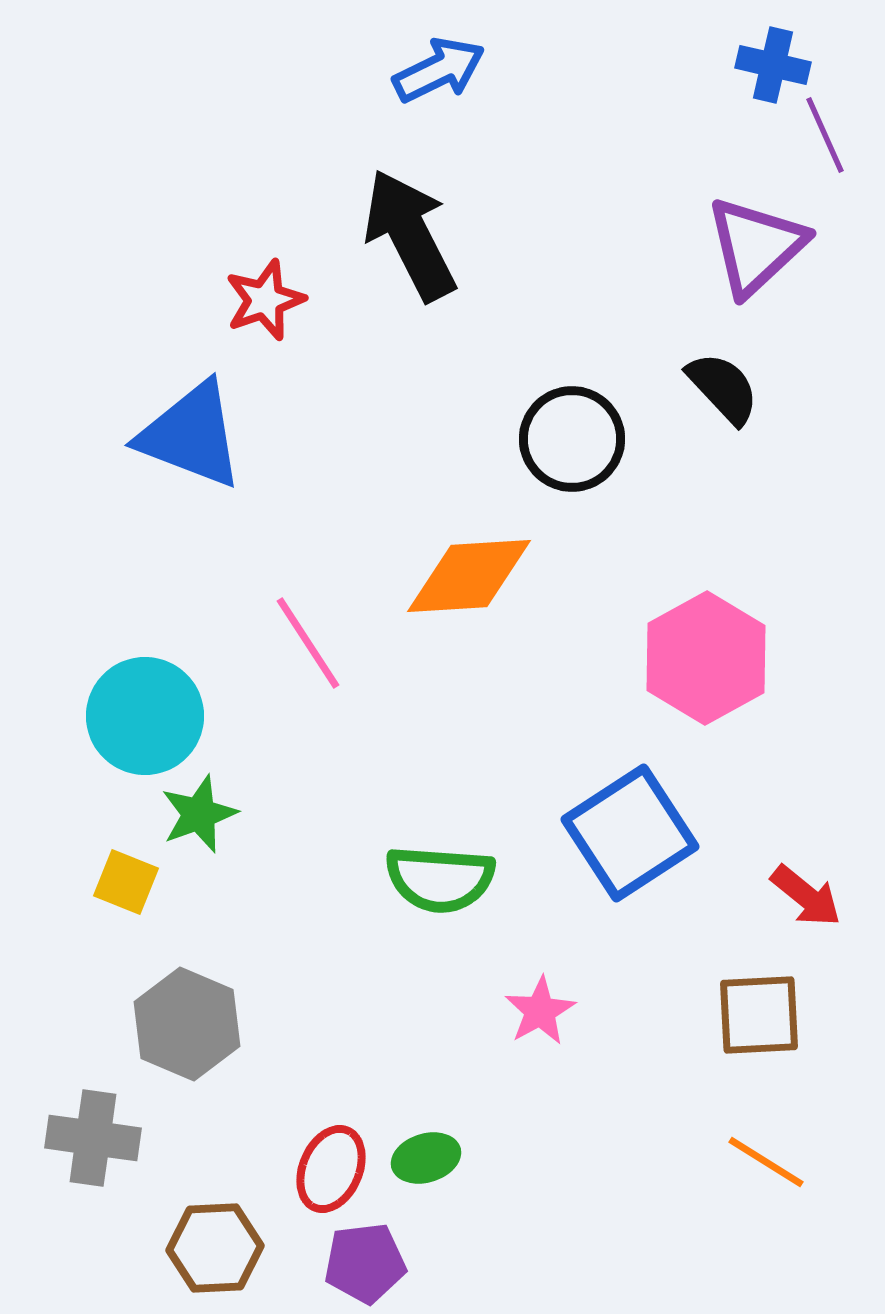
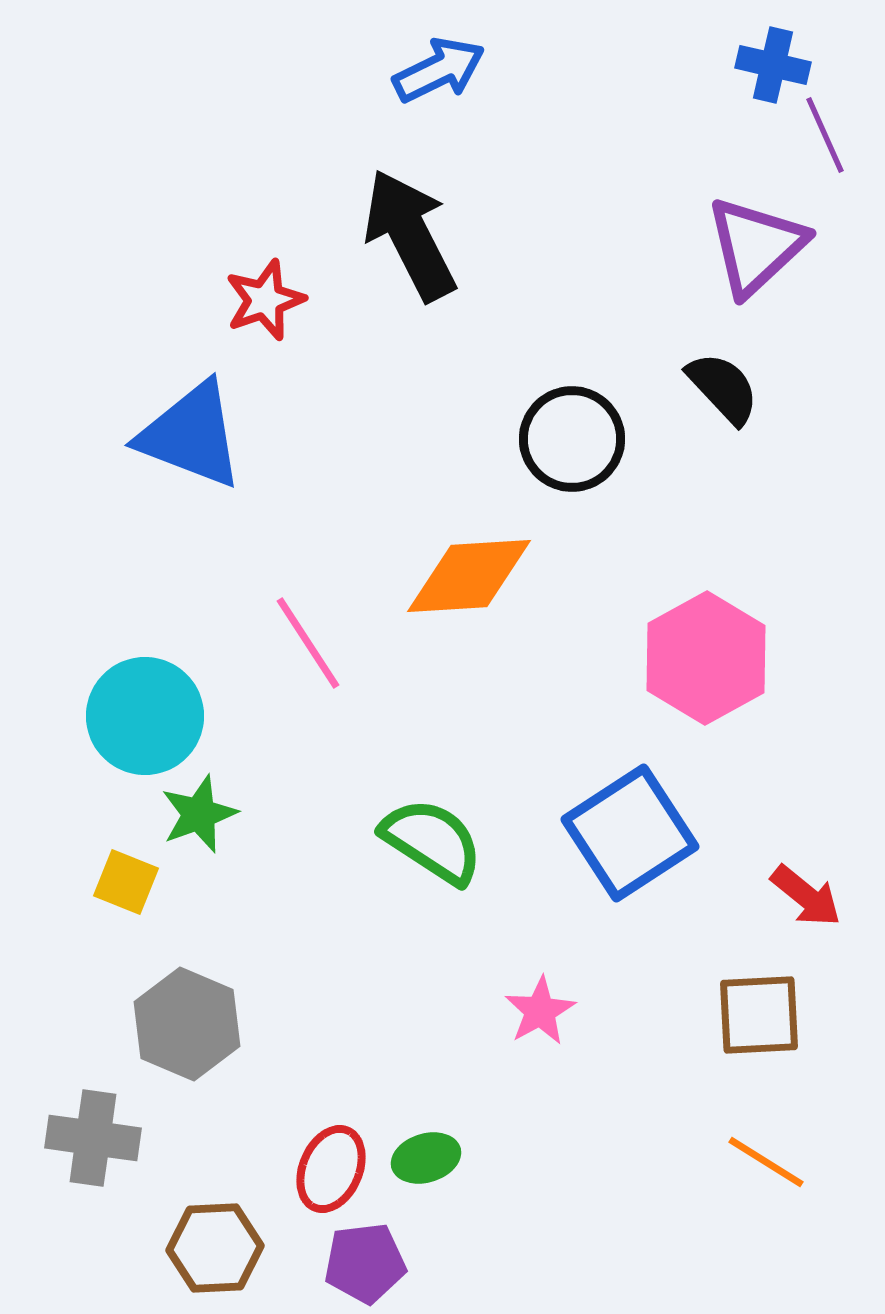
green semicircle: moved 8 px left, 38 px up; rotated 151 degrees counterclockwise
